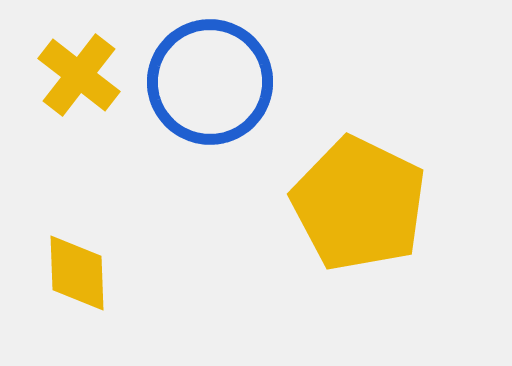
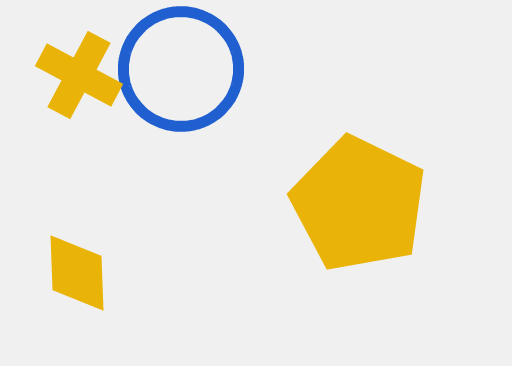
yellow cross: rotated 10 degrees counterclockwise
blue circle: moved 29 px left, 13 px up
